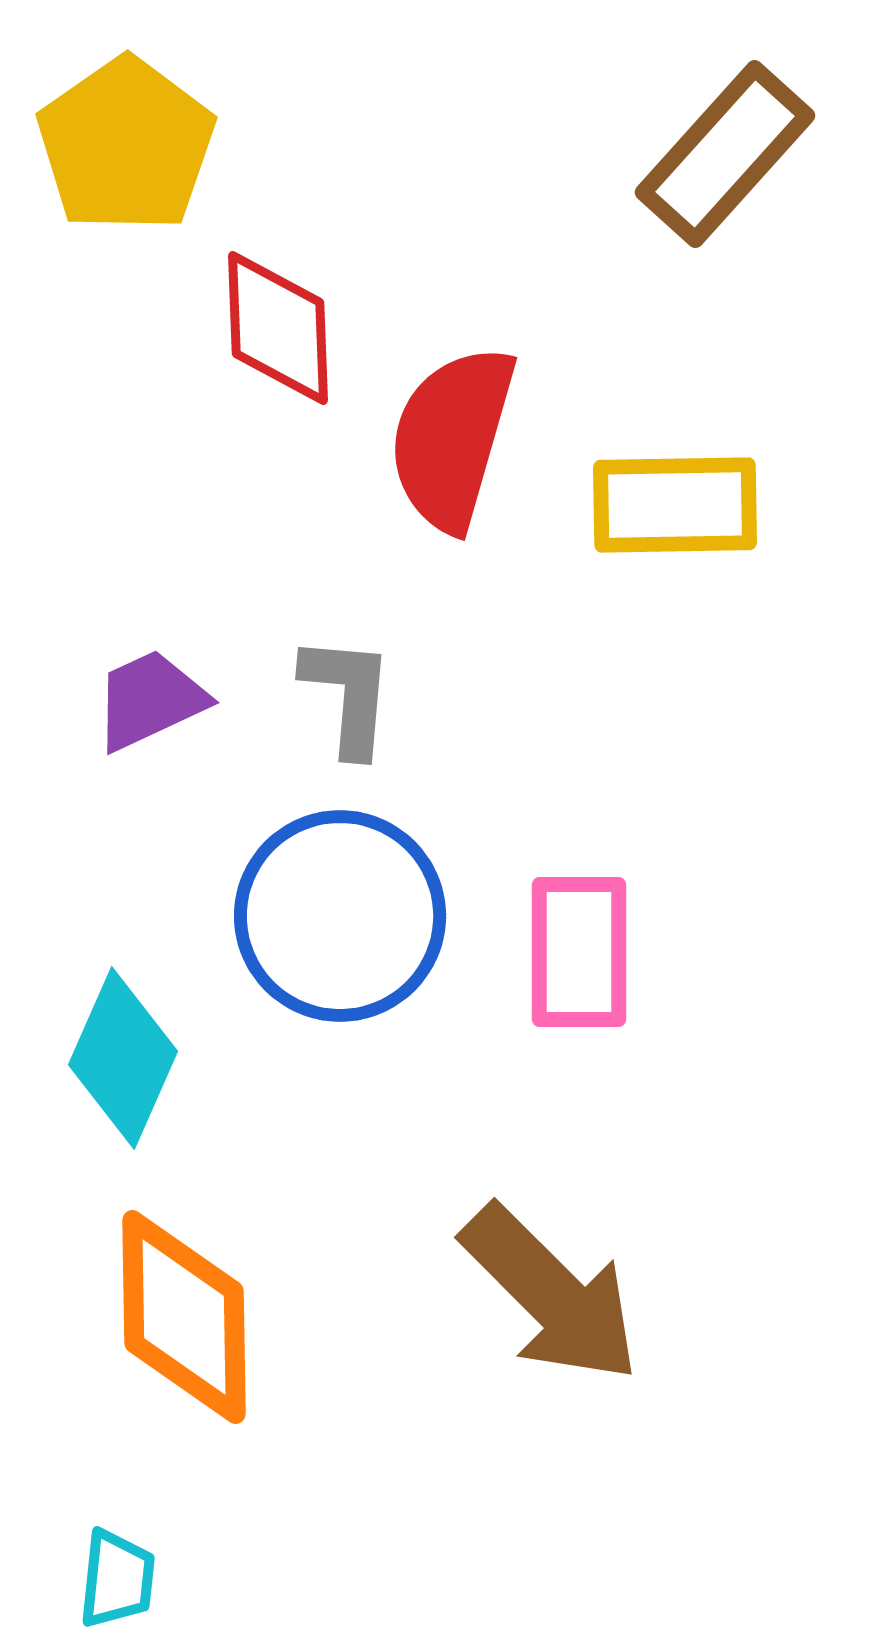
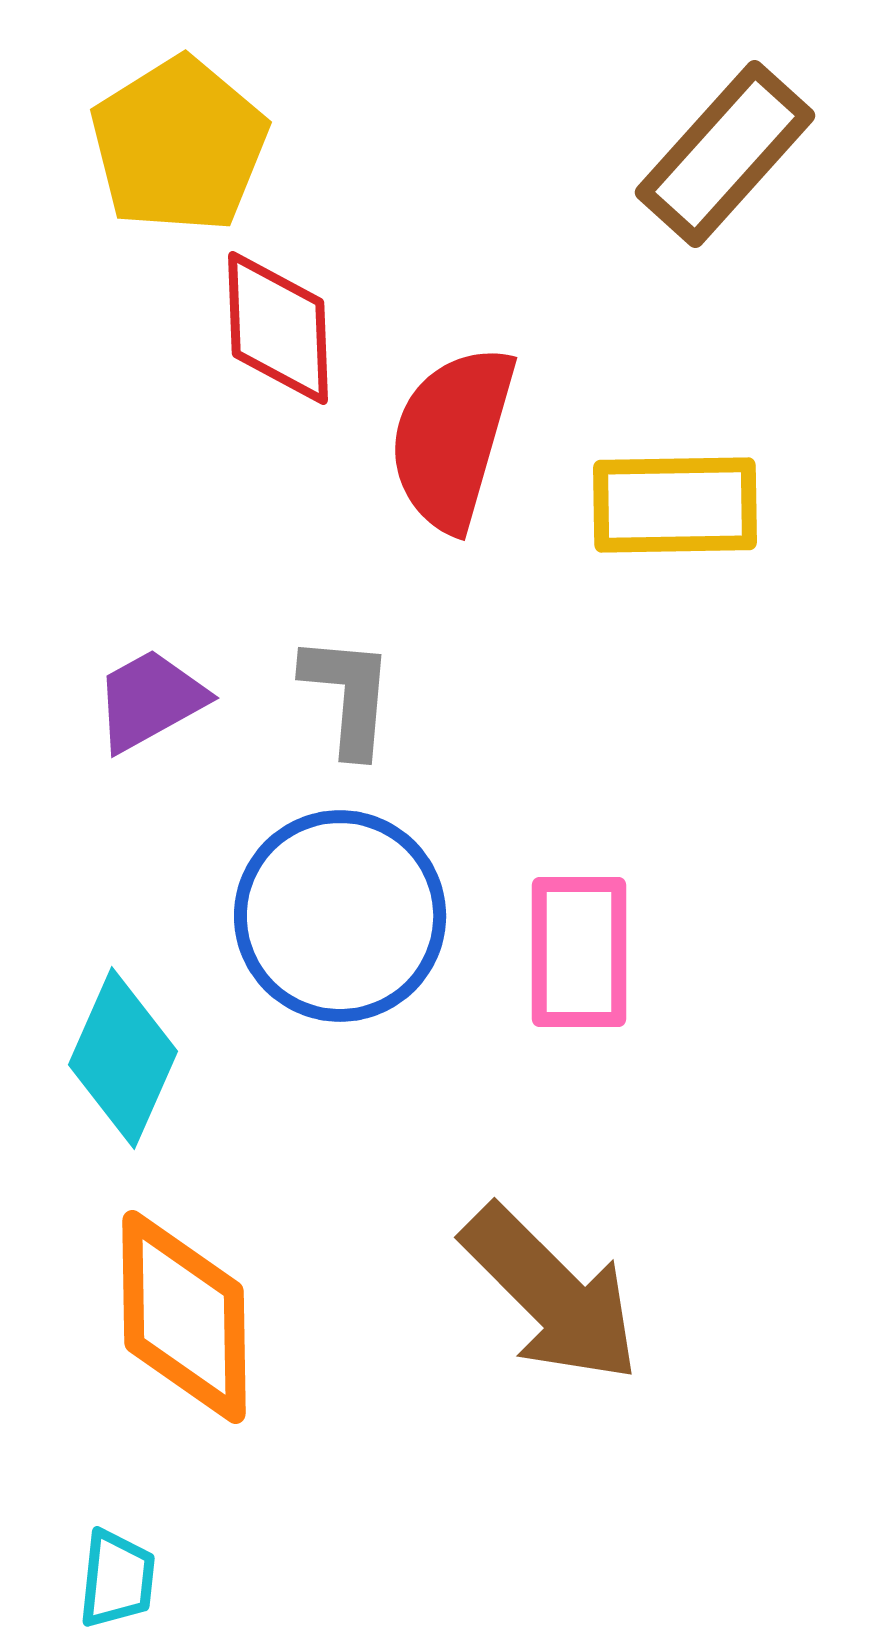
yellow pentagon: moved 53 px right; rotated 3 degrees clockwise
purple trapezoid: rotated 4 degrees counterclockwise
